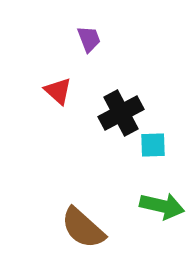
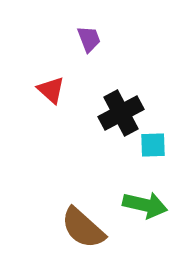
red triangle: moved 7 px left, 1 px up
green arrow: moved 17 px left, 1 px up
